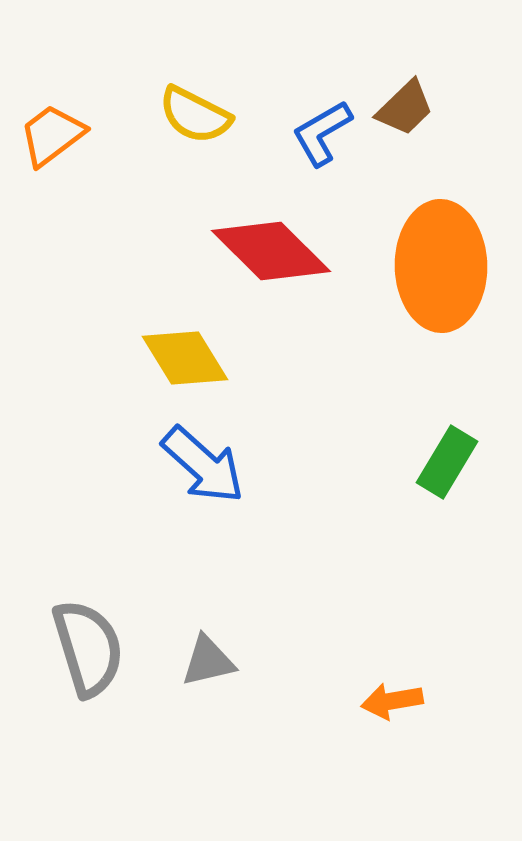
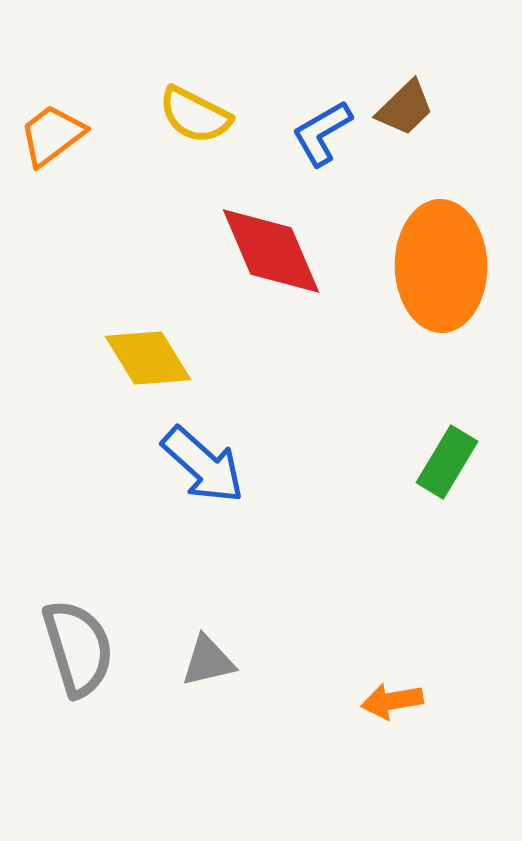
red diamond: rotated 22 degrees clockwise
yellow diamond: moved 37 px left
gray semicircle: moved 10 px left
